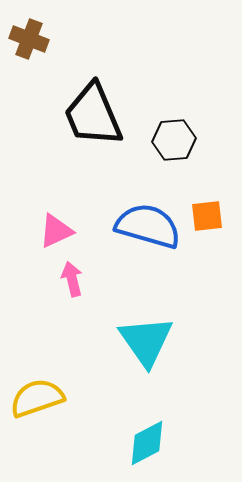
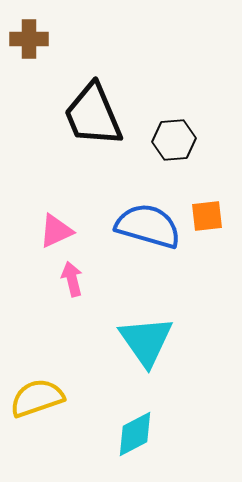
brown cross: rotated 21 degrees counterclockwise
cyan diamond: moved 12 px left, 9 px up
